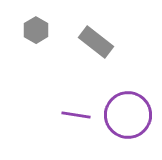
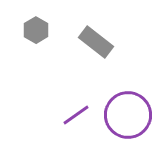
purple line: rotated 44 degrees counterclockwise
